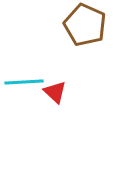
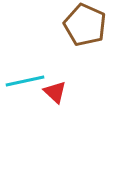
cyan line: moved 1 px right, 1 px up; rotated 9 degrees counterclockwise
